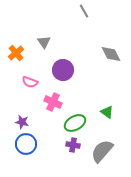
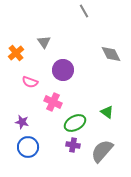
blue circle: moved 2 px right, 3 px down
